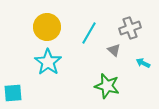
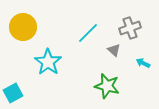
yellow circle: moved 24 px left
cyan line: moved 1 px left; rotated 15 degrees clockwise
cyan square: rotated 24 degrees counterclockwise
